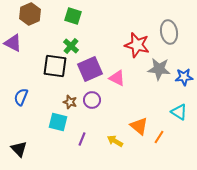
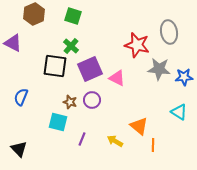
brown hexagon: moved 4 px right
orange line: moved 6 px left, 8 px down; rotated 32 degrees counterclockwise
